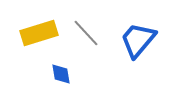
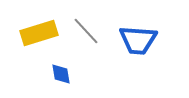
gray line: moved 2 px up
blue trapezoid: rotated 126 degrees counterclockwise
